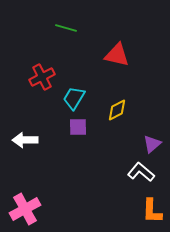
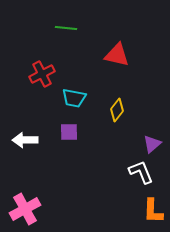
green line: rotated 10 degrees counterclockwise
red cross: moved 3 px up
cyan trapezoid: rotated 110 degrees counterclockwise
yellow diamond: rotated 25 degrees counterclockwise
purple square: moved 9 px left, 5 px down
white L-shape: rotated 28 degrees clockwise
orange L-shape: moved 1 px right
